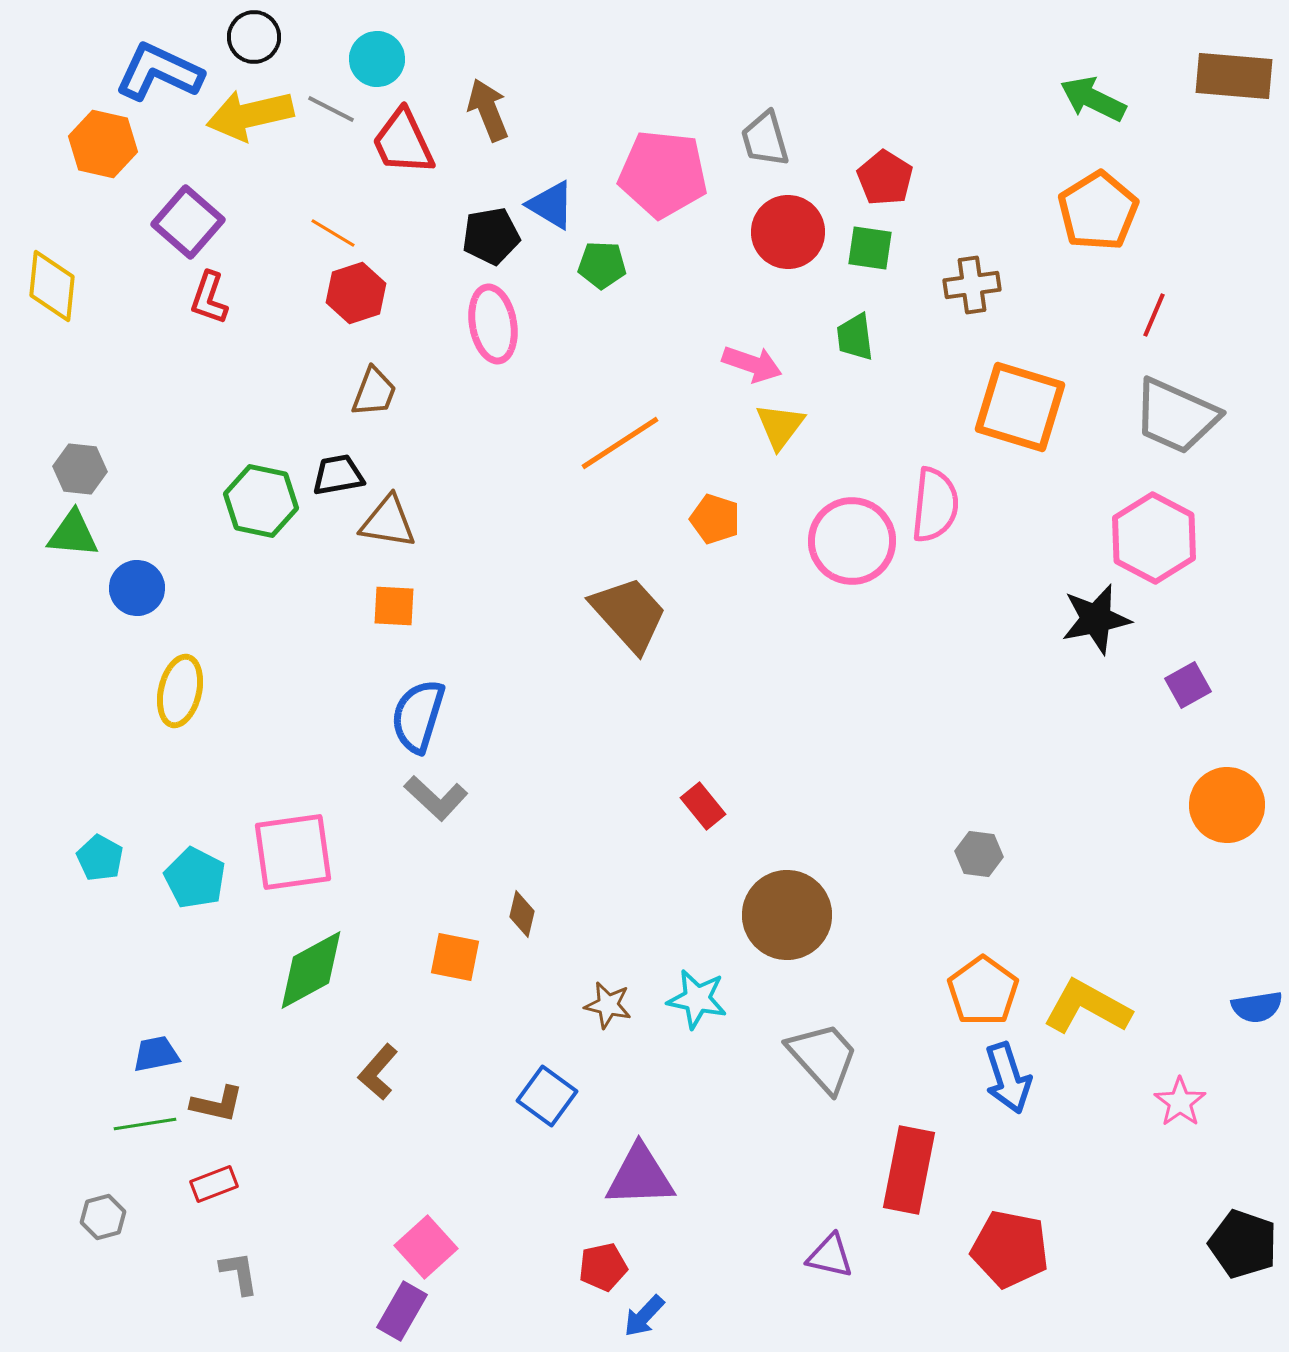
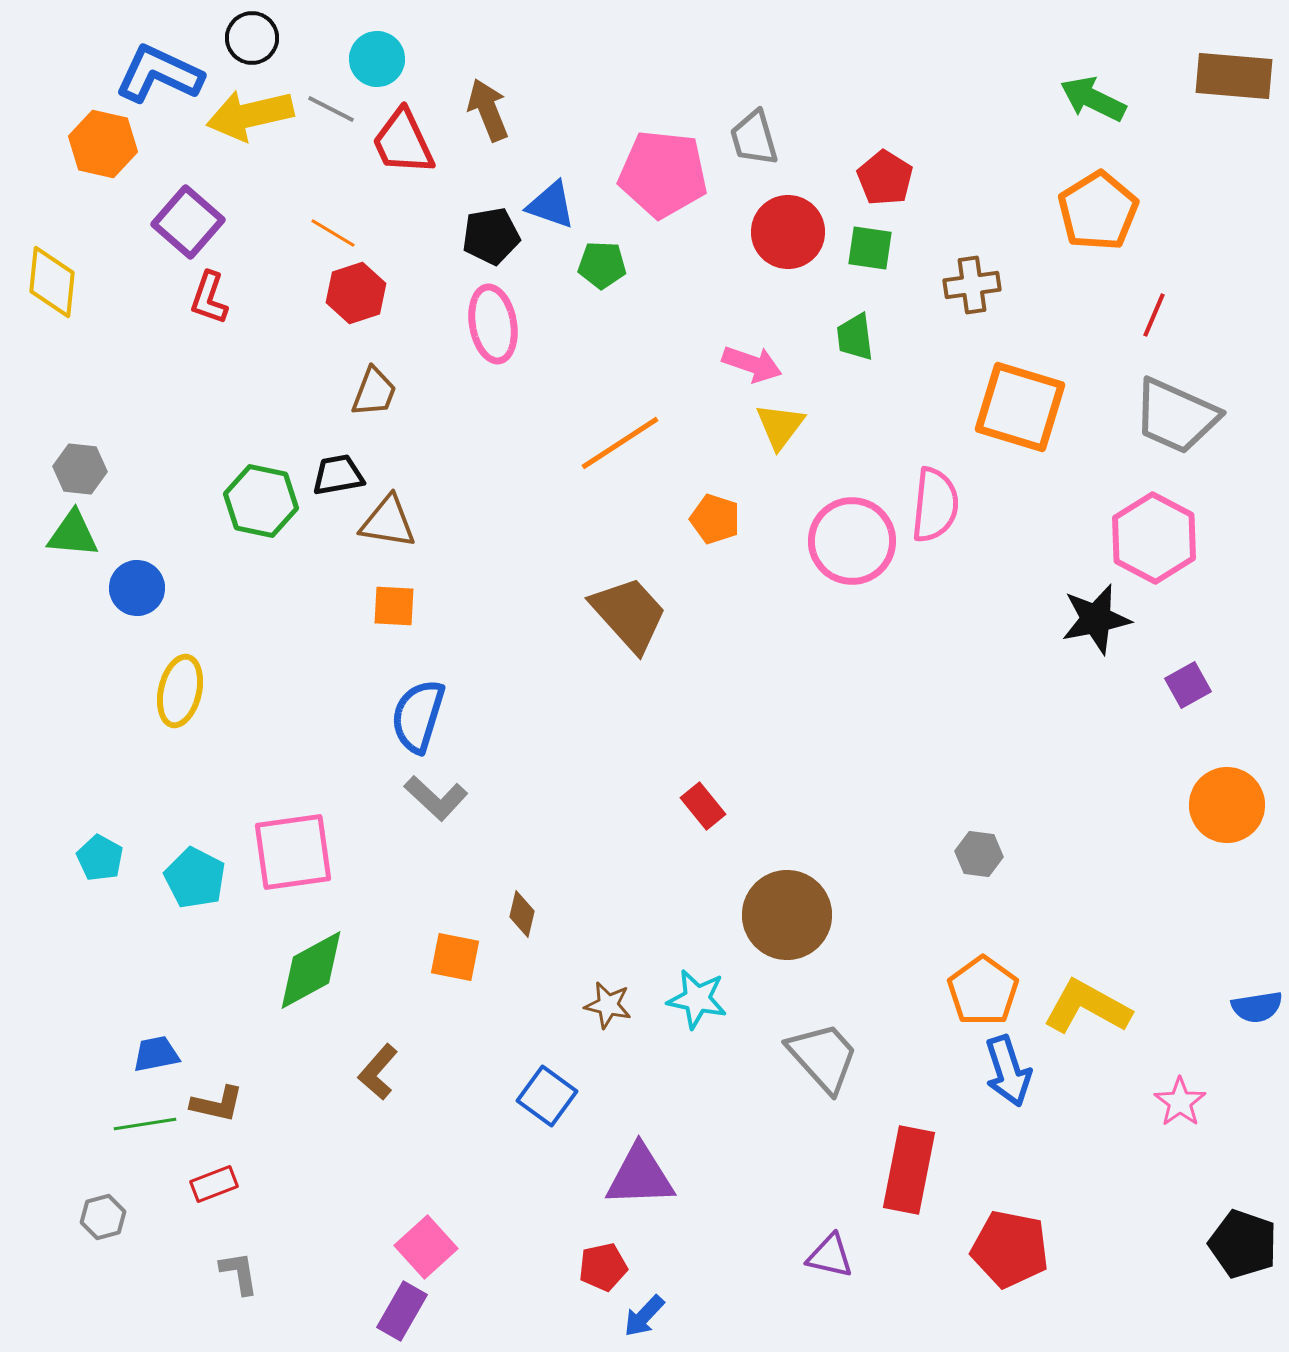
black circle at (254, 37): moved 2 px left, 1 px down
blue L-shape at (159, 72): moved 2 px down
gray trapezoid at (765, 139): moved 11 px left, 1 px up
blue triangle at (551, 205): rotated 12 degrees counterclockwise
yellow diamond at (52, 286): moved 4 px up
blue arrow at (1008, 1078): moved 7 px up
